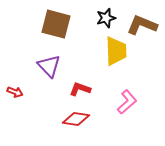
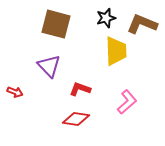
brown L-shape: moved 1 px up
